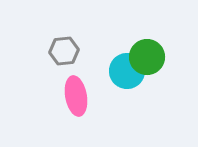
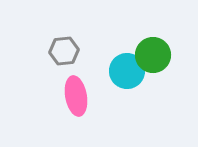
green circle: moved 6 px right, 2 px up
